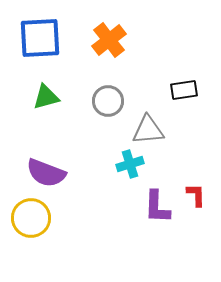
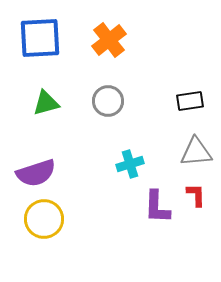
black rectangle: moved 6 px right, 11 px down
green triangle: moved 6 px down
gray triangle: moved 48 px right, 22 px down
purple semicircle: moved 10 px left; rotated 39 degrees counterclockwise
yellow circle: moved 13 px right, 1 px down
